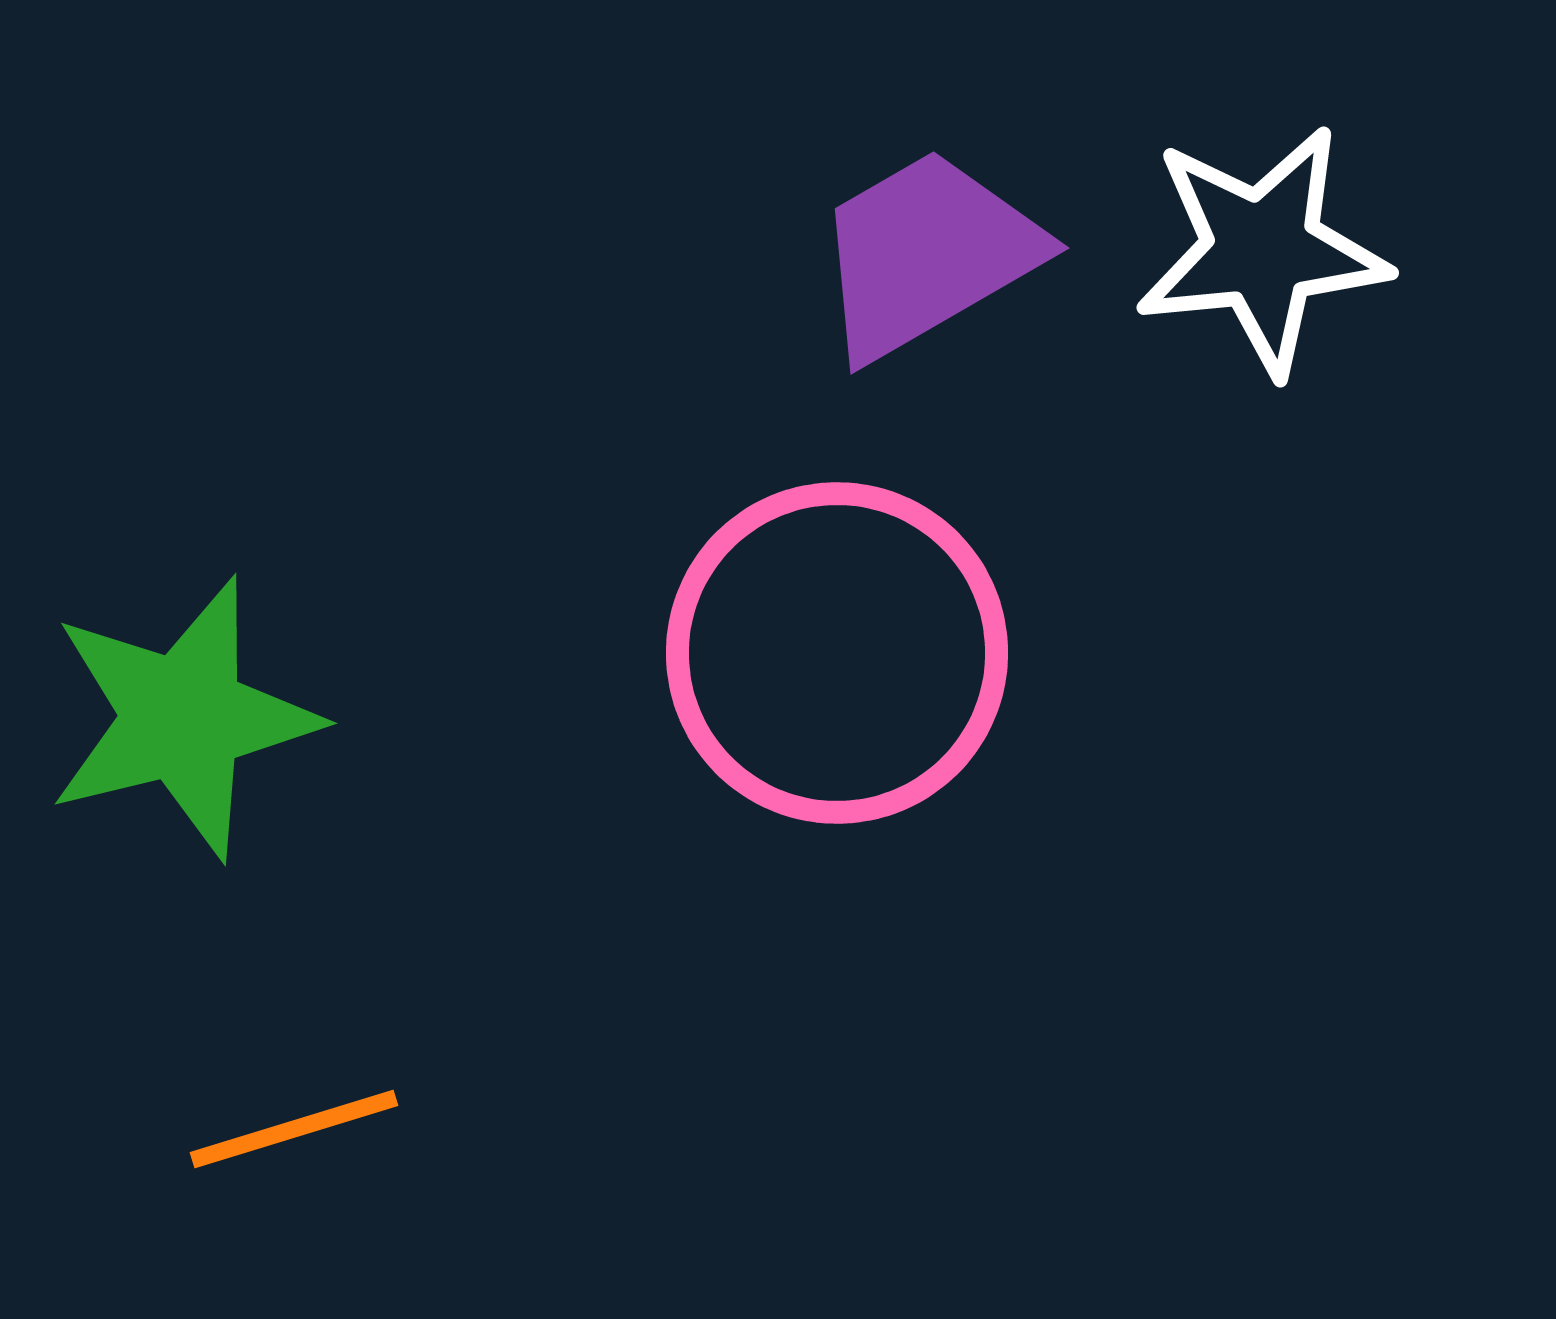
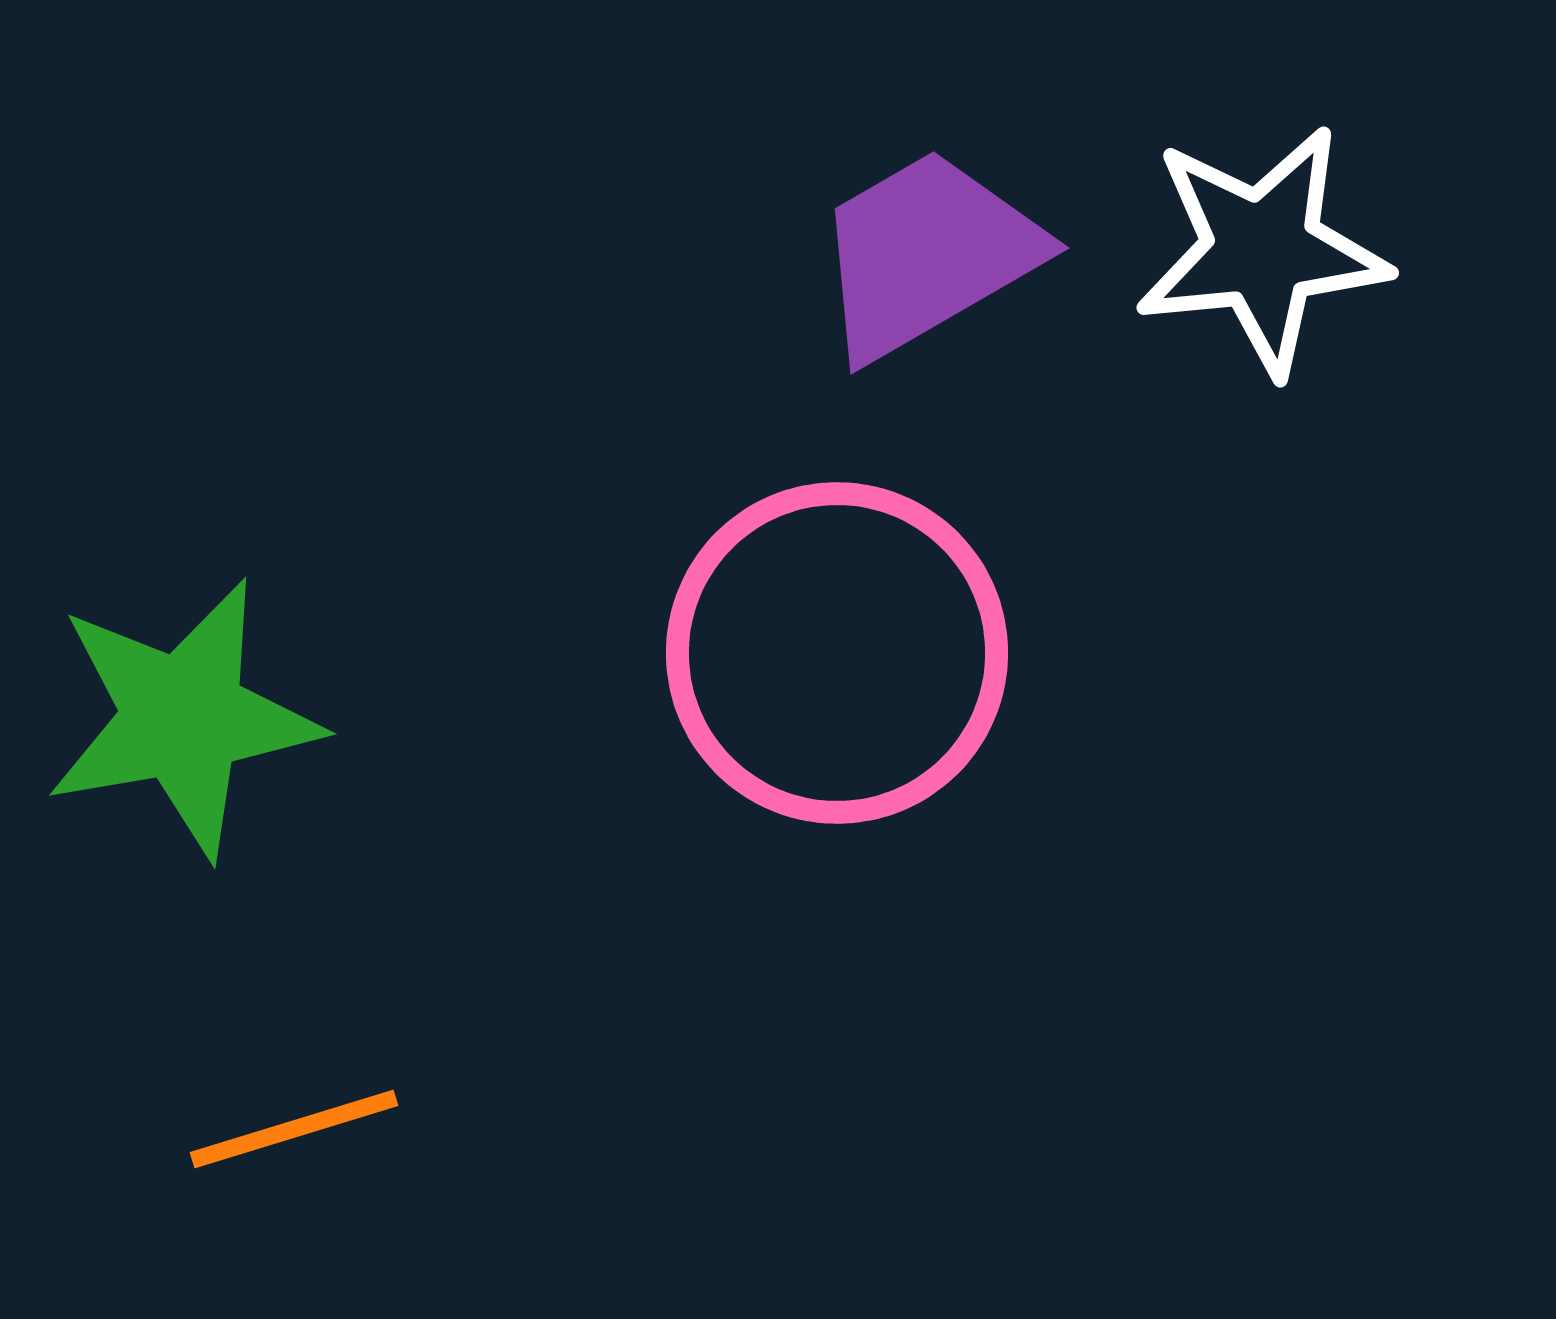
green star: rotated 4 degrees clockwise
